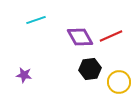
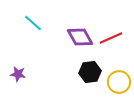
cyan line: moved 3 px left, 3 px down; rotated 60 degrees clockwise
red line: moved 2 px down
black hexagon: moved 3 px down
purple star: moved 6 px left, 1 px up
